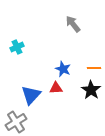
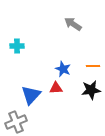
gray arrow: rotated 18 degrees counterclockwise
cyan cross: moved 1 px up; rotated 24 degrees clockwise
orange line: moved 1 px left, 2 px up
black star: rotated 30 degrees clockwise
gray cross: rotated 10 degrees clockwise
